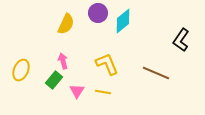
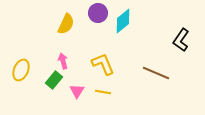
yellow L-shape: moved 4 px left
